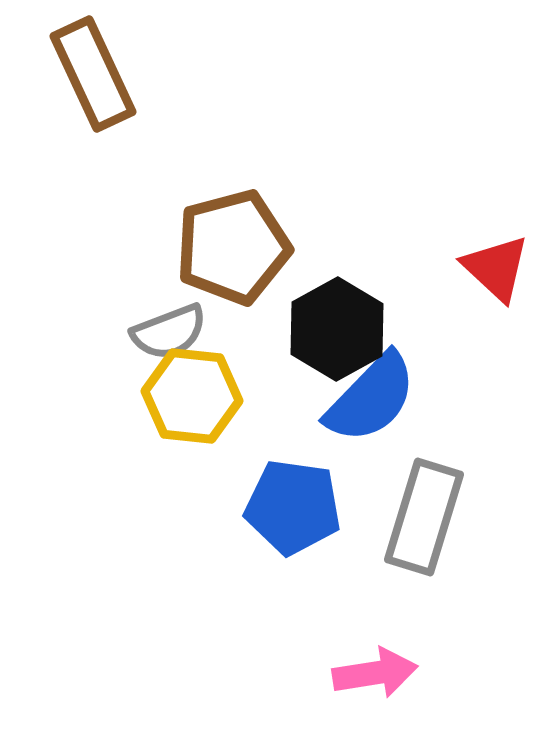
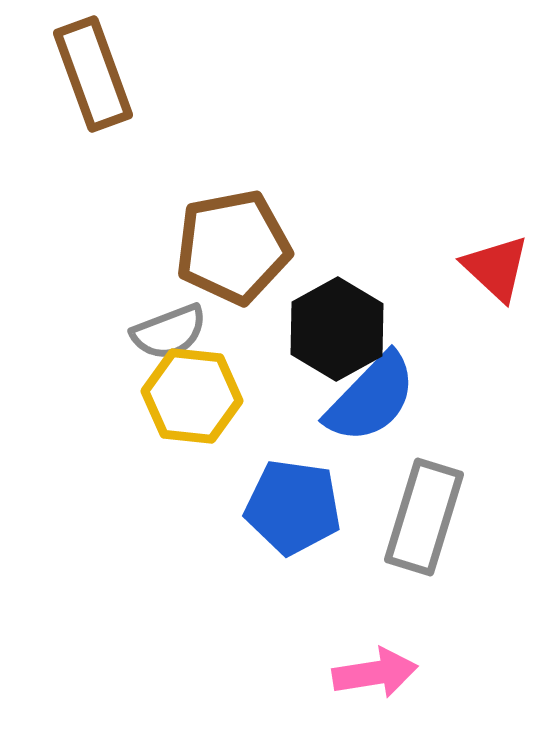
brown rectangle: rotated 5 degrees clockwise
brown pentagon: rotated 4 degrees clockwise
